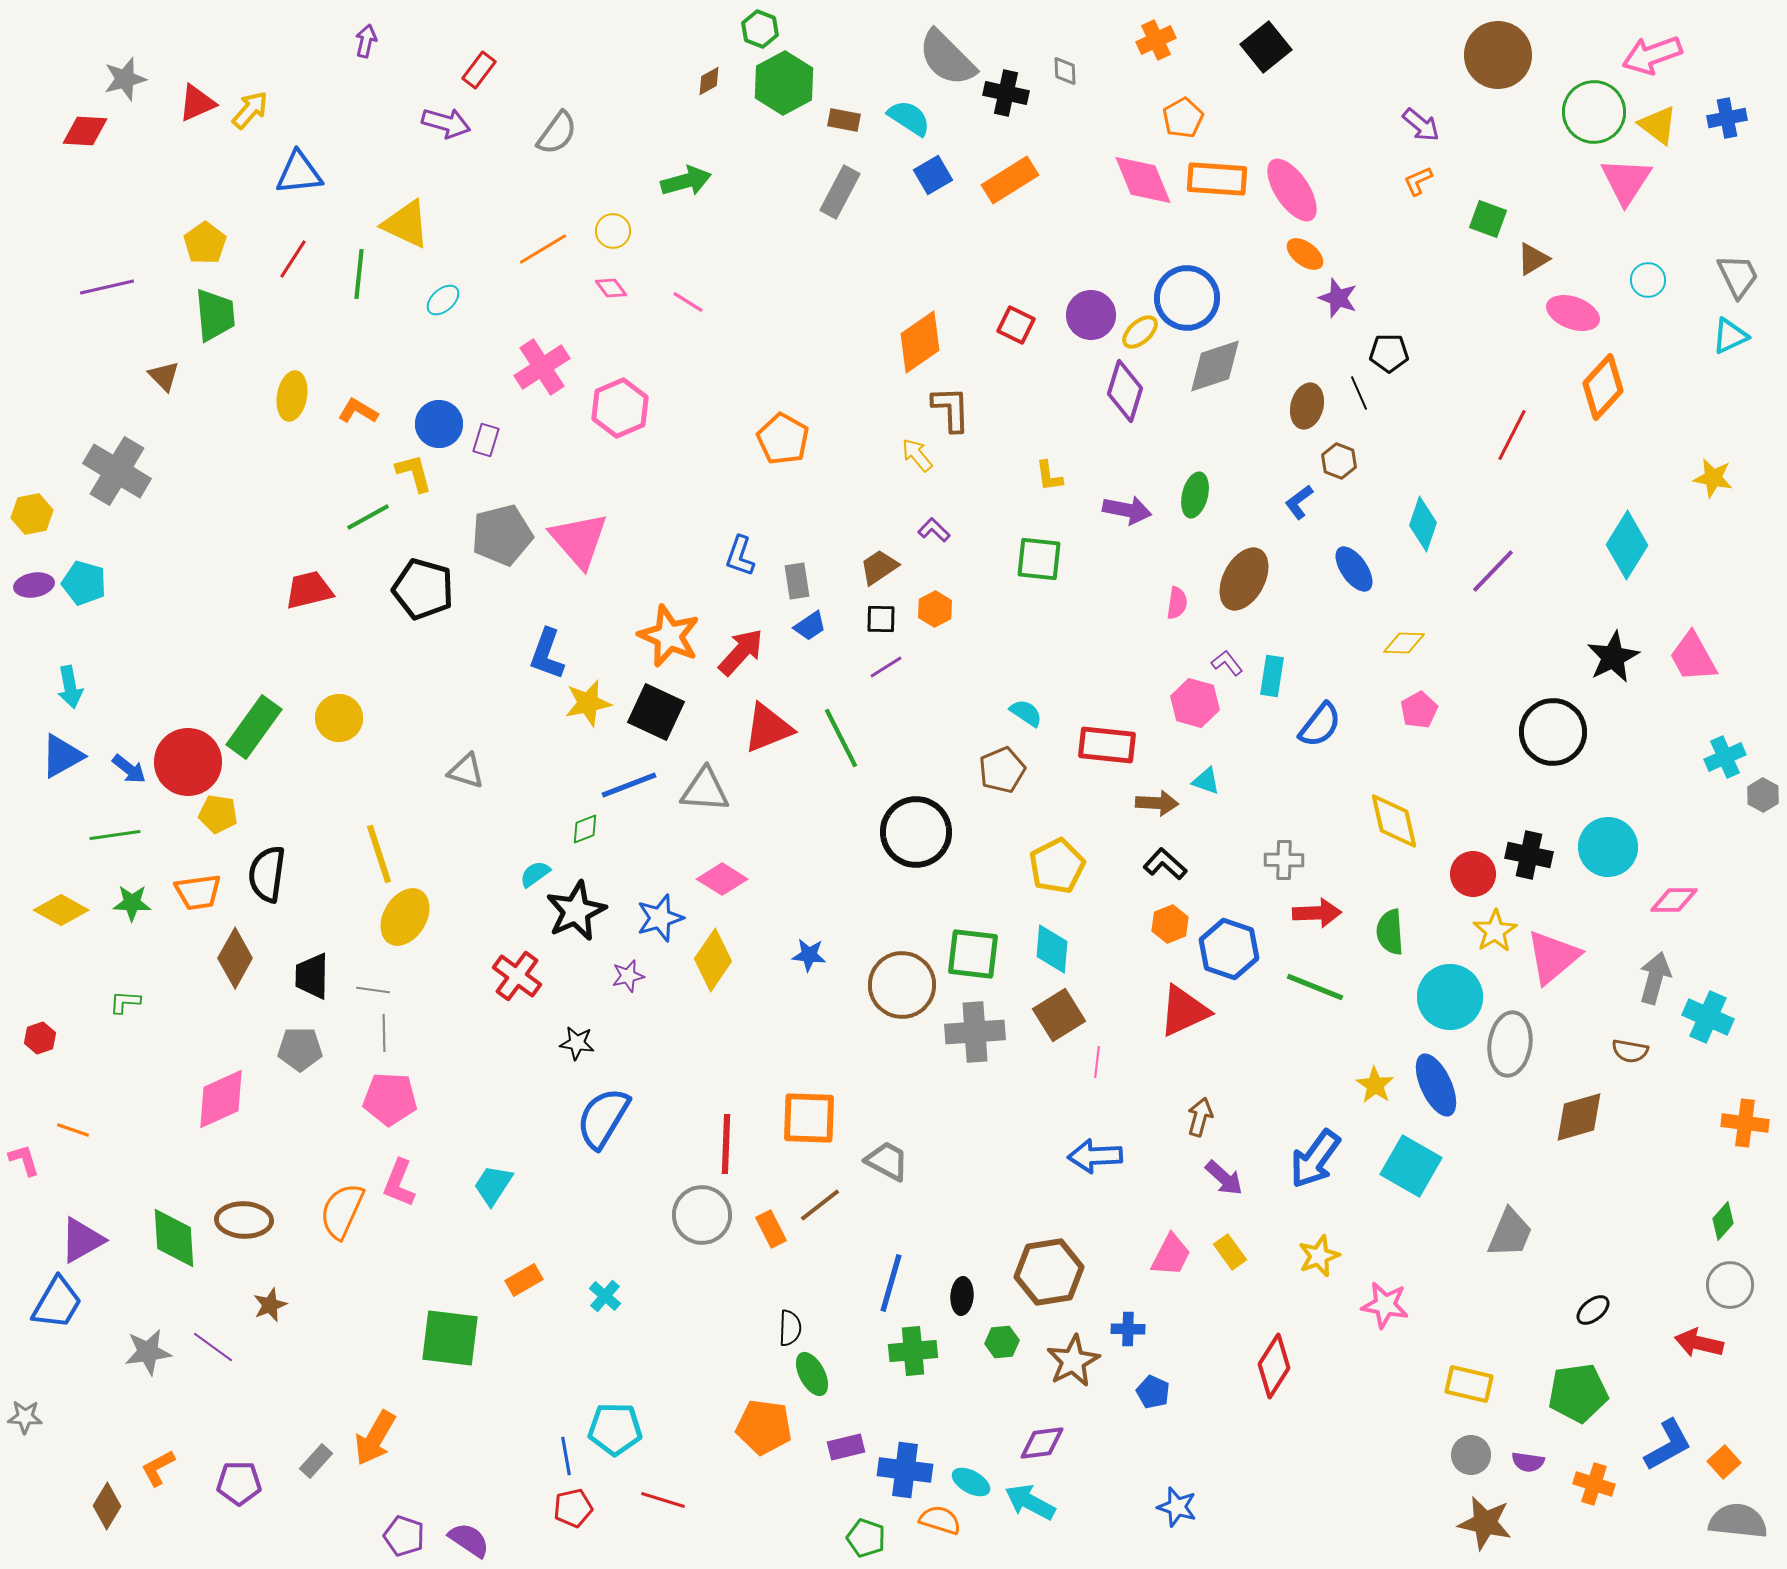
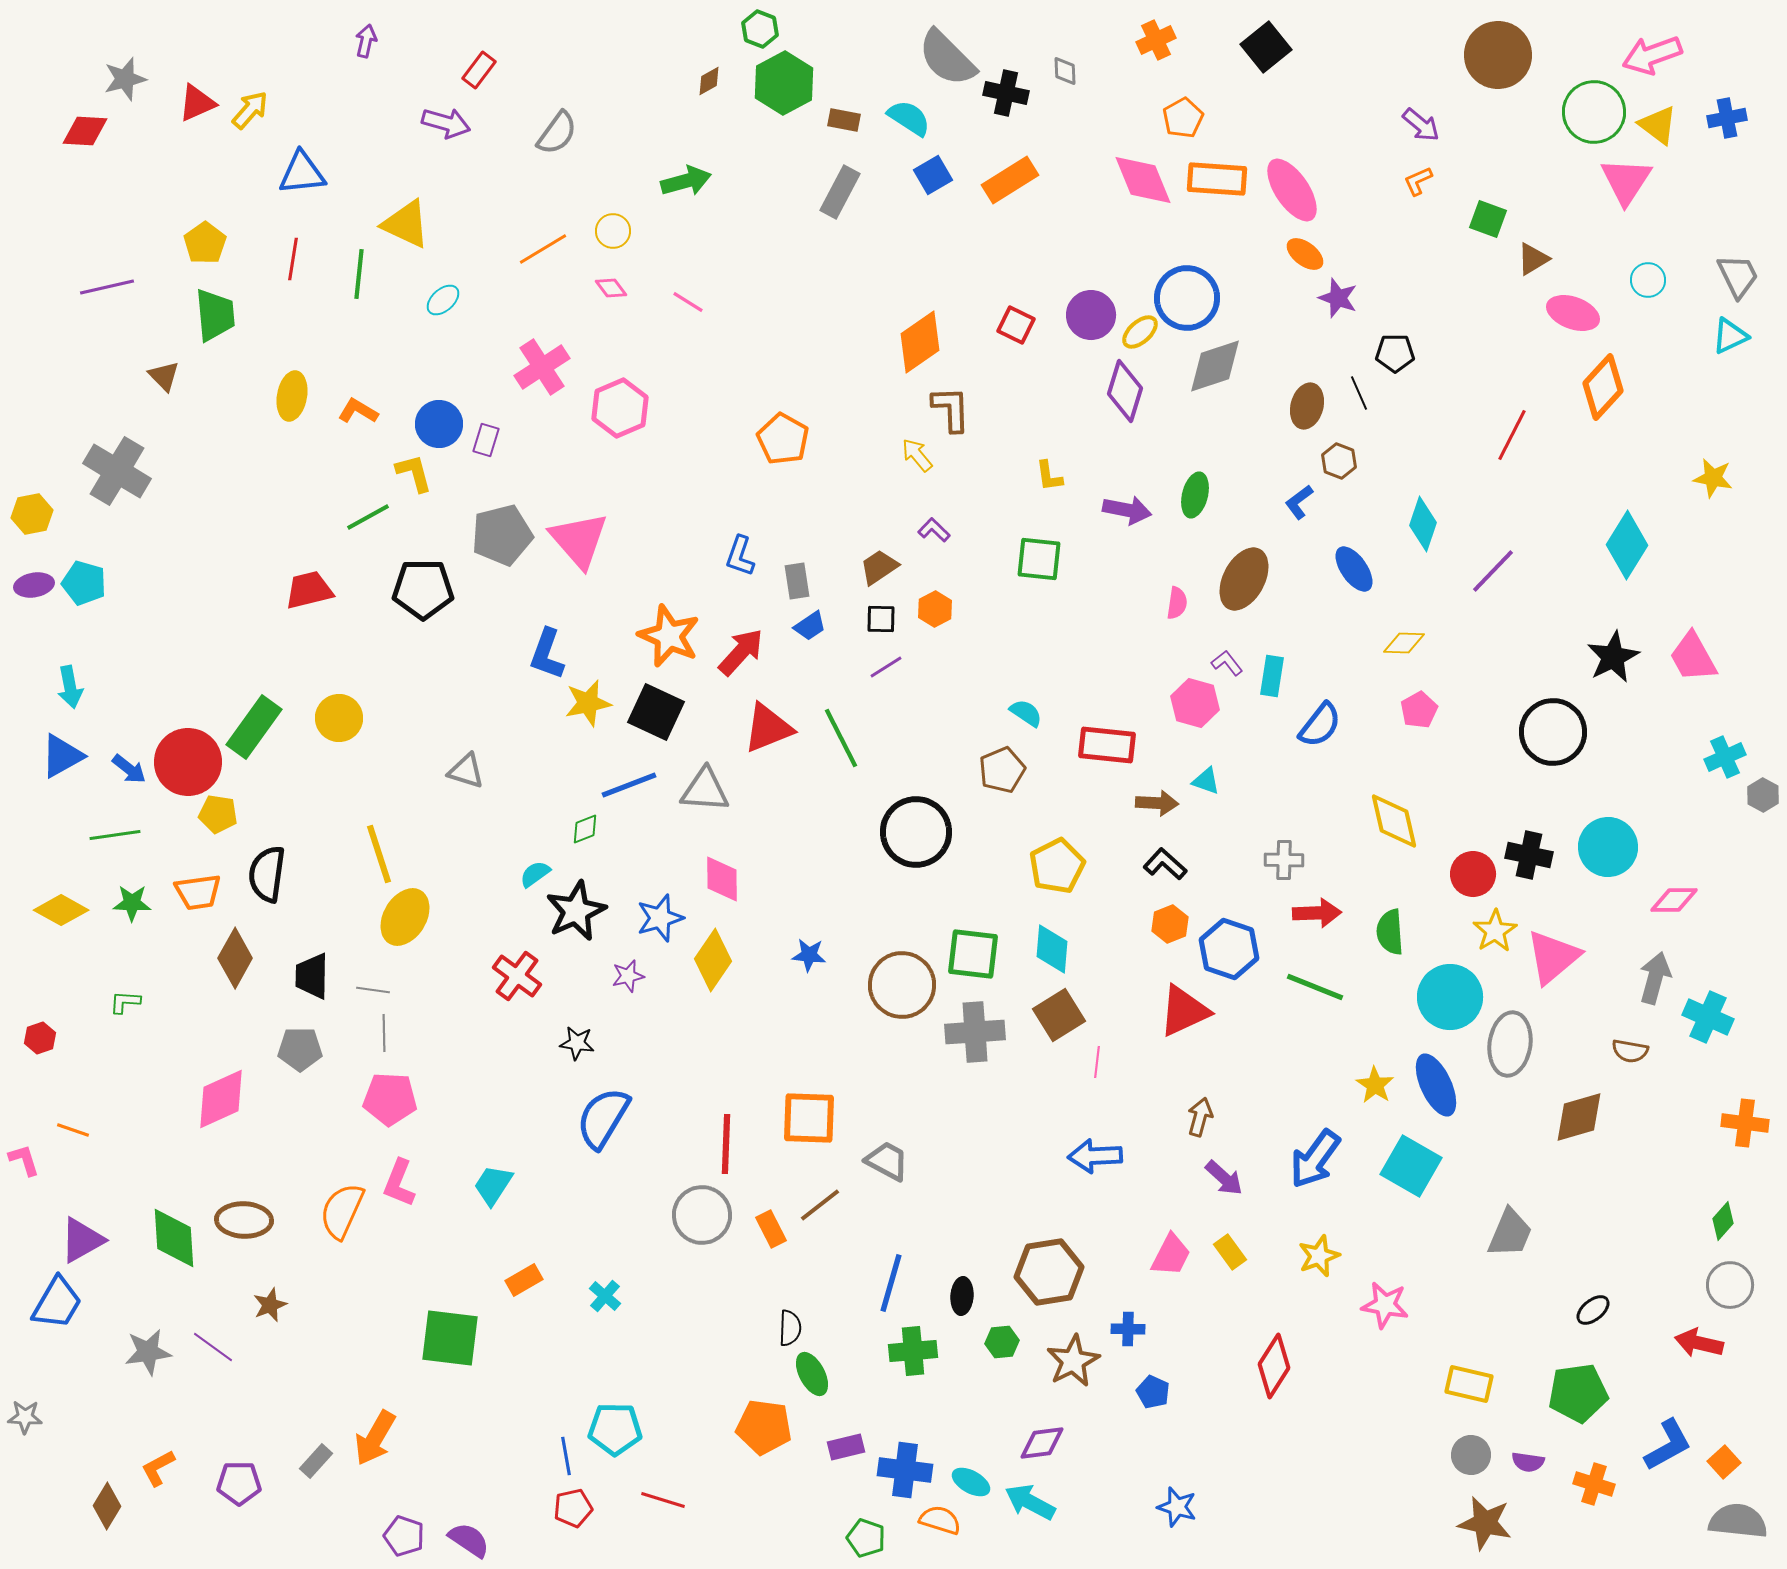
blue triangle at (299, 173): moved 3 px right
red line at (293, 259): rotated 24 degrees counterclockwise
black pentagon at (1389, 353): moved 6 px right
black pentagon at (423, 589): rotated 16 degrees counterclockwise
pink diamond at (722, 879): rotated 57 degrees clockwise
